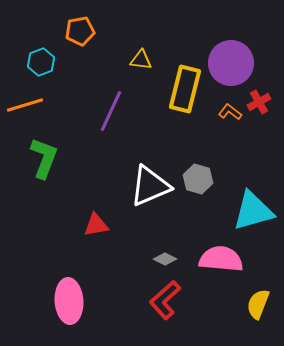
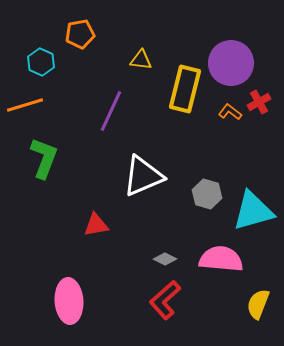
orange pentagon: moved 3 px down
cyan hexagon: rotated 16 degrees counterclockwise
gray hexagon: moved 9 px right, 15 px down
white triangle: moved 7 px left, 10 px up
